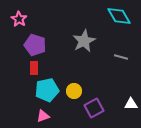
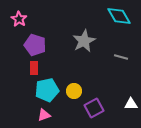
pink triangle: moved 1 px right, 1 px up
